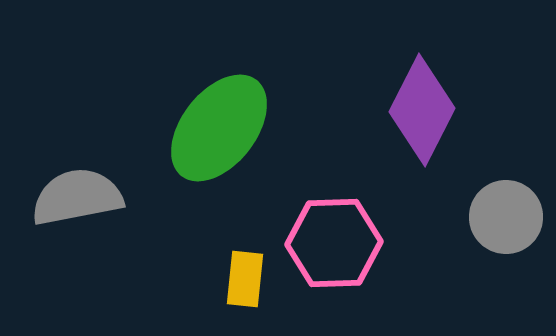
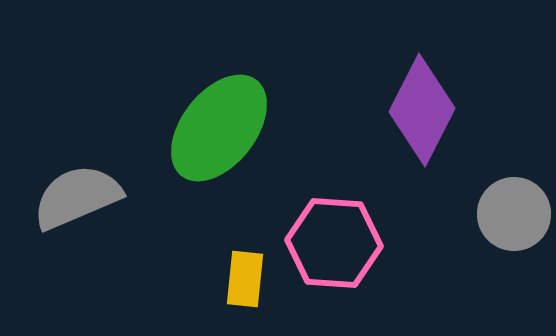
gray semicircle: rotated 12 degrees counterclockwise
gray circle: moved 8 px right, 3 px up
pink hexagon: rotated 6 degrees clockwise
